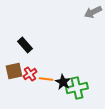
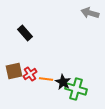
gray arrow: moved 3 px left, 1 px down; rotated 42 degrees clockwise
black rectangle: moved 12 px up
green cross: moved 1 px left, 1 px down; rotated 30 degrees clockwise
